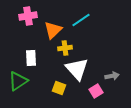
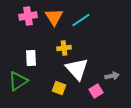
orange triangle: moved 1 px right, 13 px up; rotated 18 degrees counterclockwise
yellow cross: moved 1 px left
